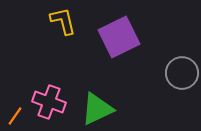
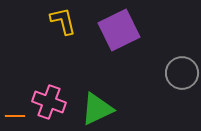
purple square: moved 7 px up
orange line: rotated 54 degrees clockwise
